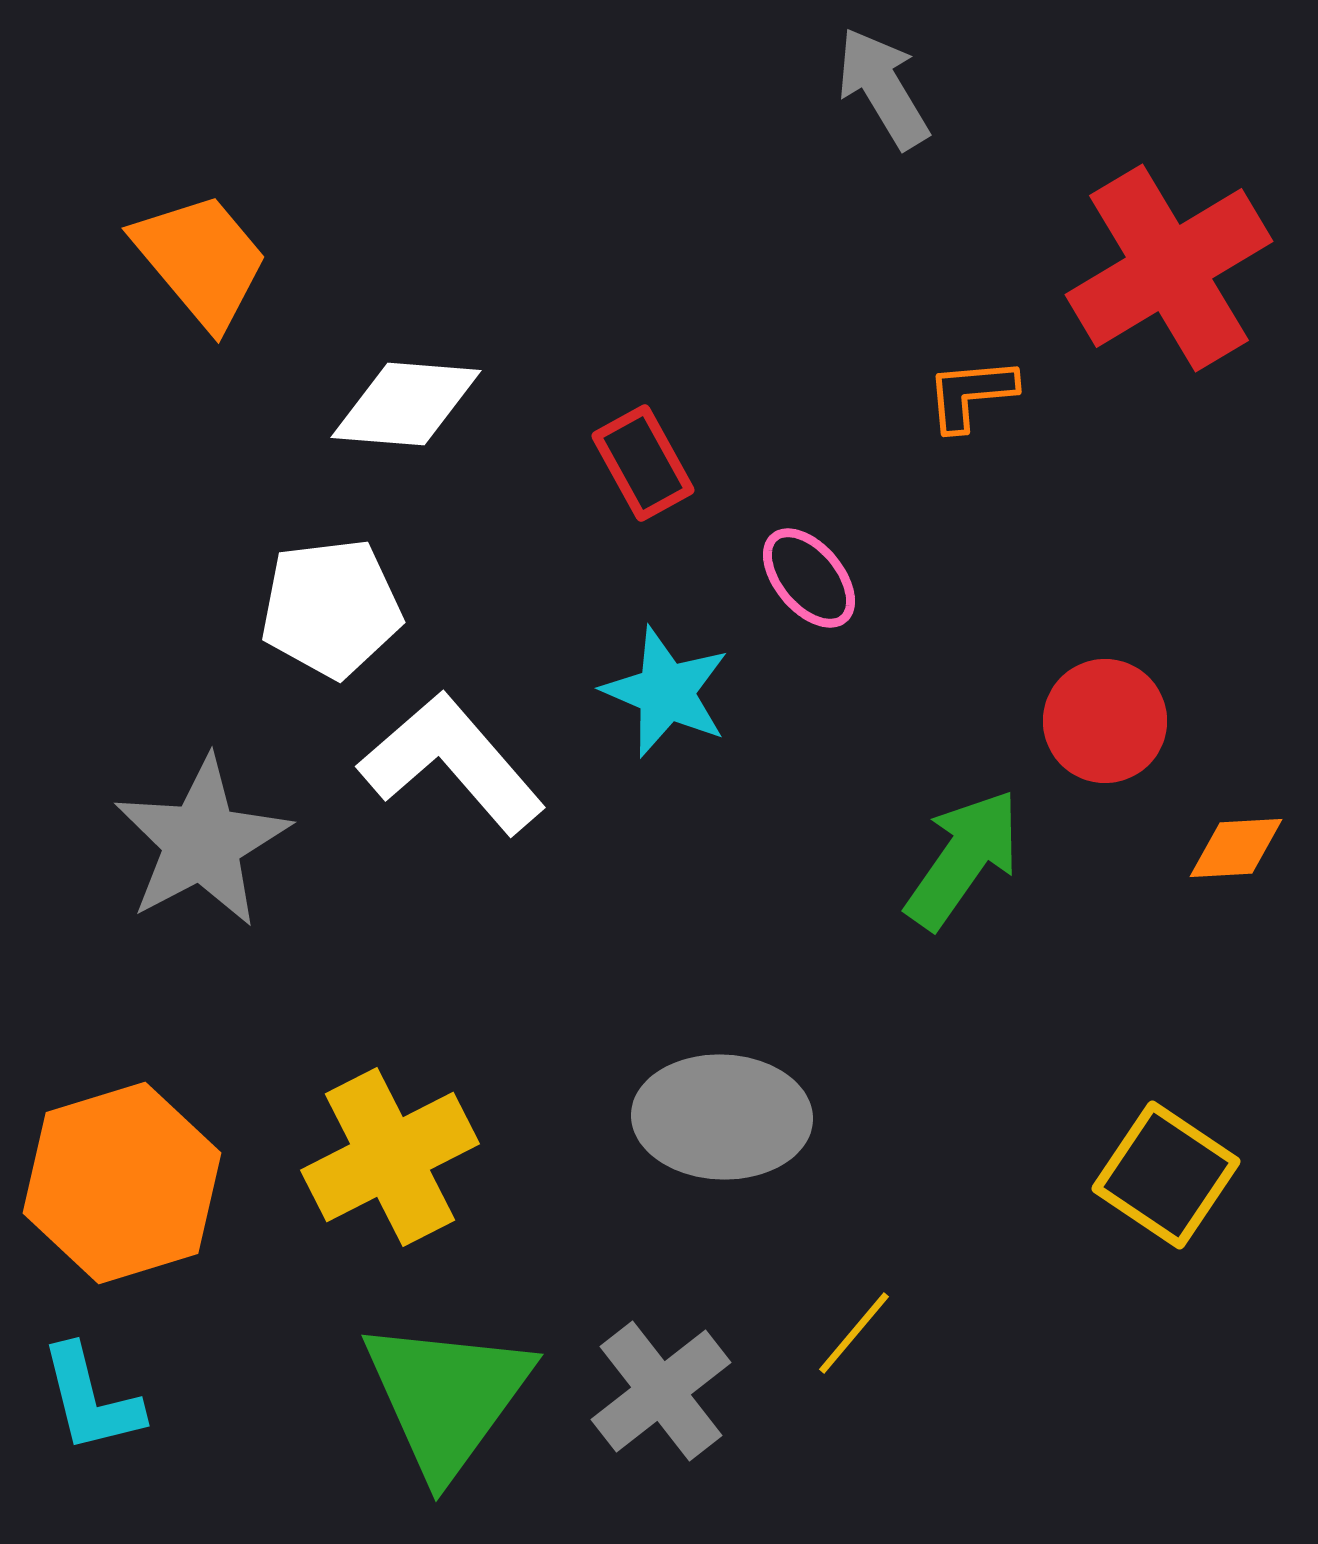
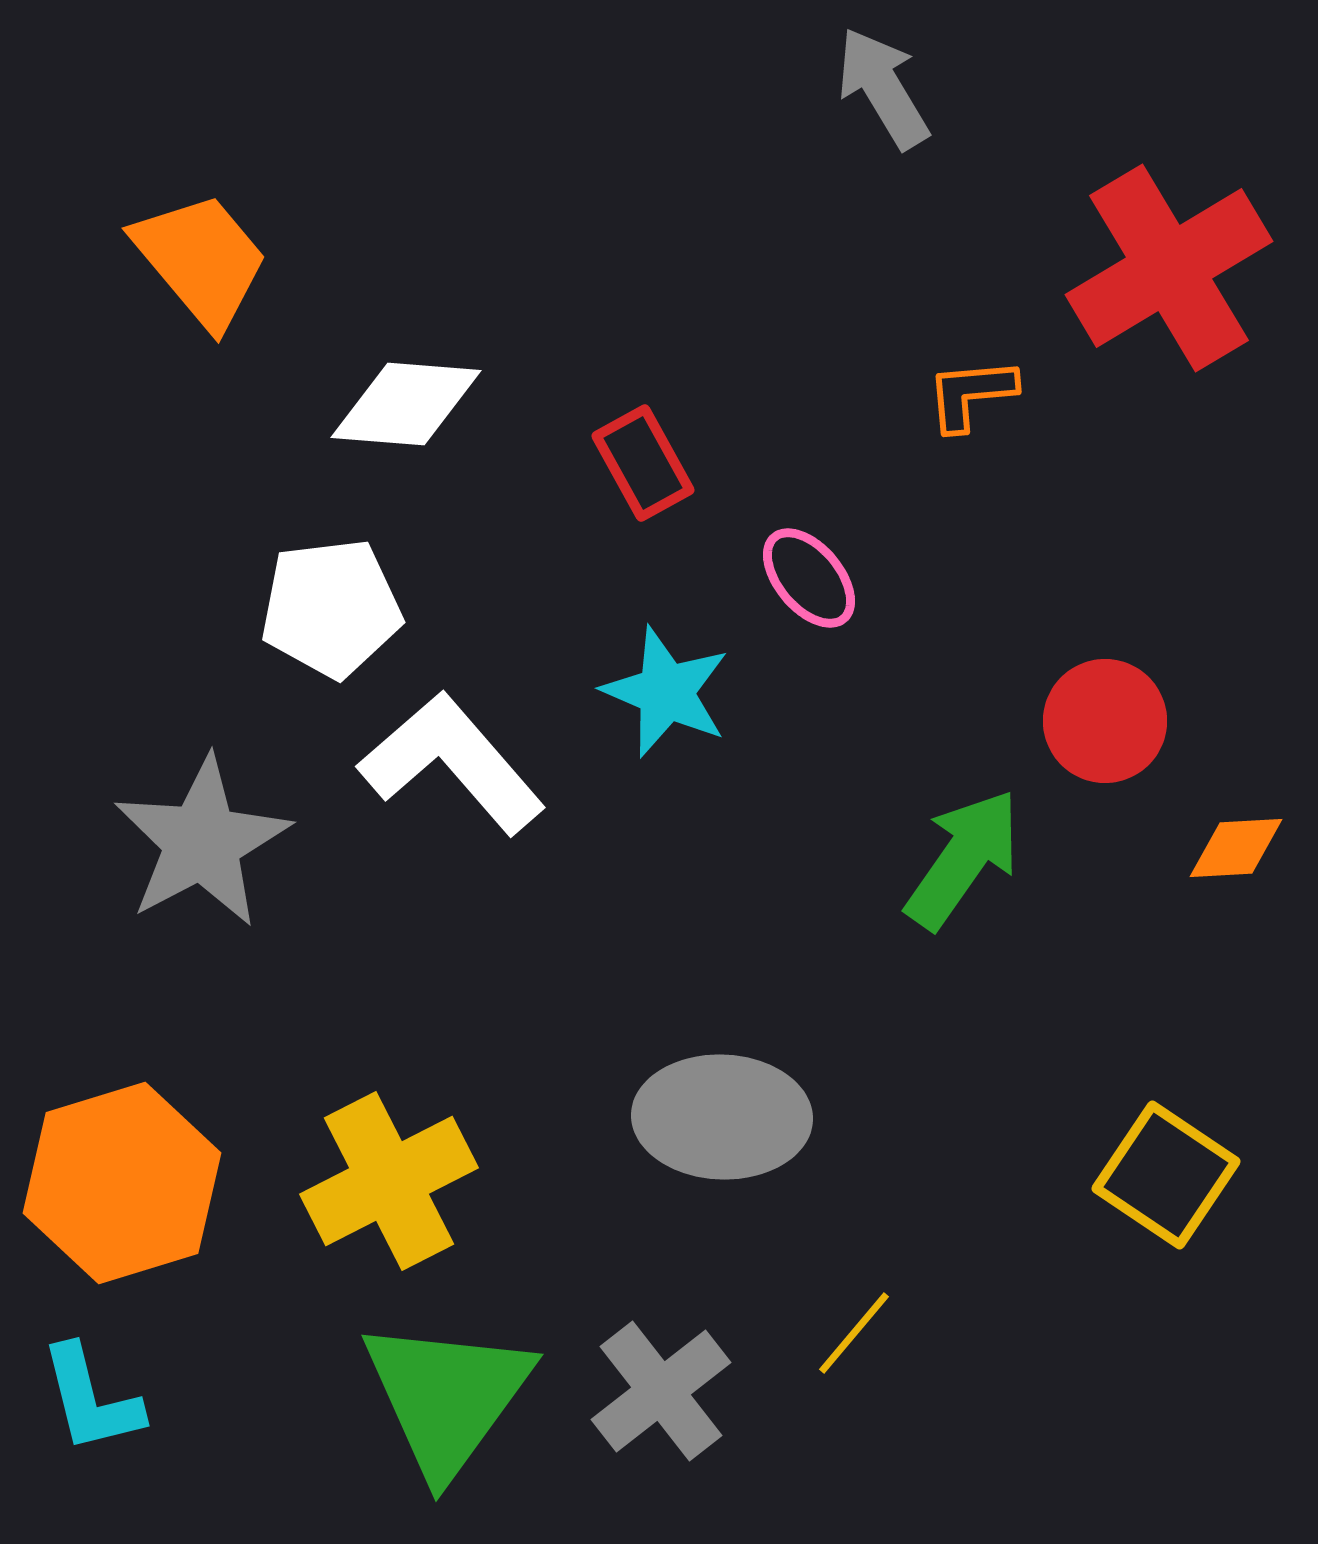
yellow cross: moved 1 px left, 24 px down
